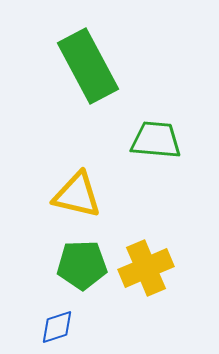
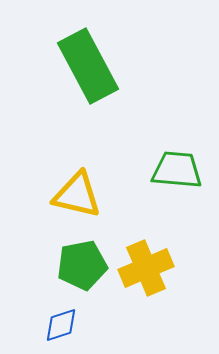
green trapezoid: moved 21 px right, 30 px down
green pentagon: rotated 9 degrees counterclockwise
blue diamond: moved 4 px right, 2 px up
